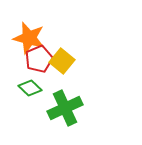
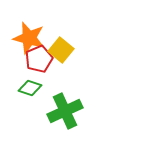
yellow square: moved 1 px left, 11 px up
green diamond: rotated 25 degrees counterclockwise
green cross: moved 3 px down
